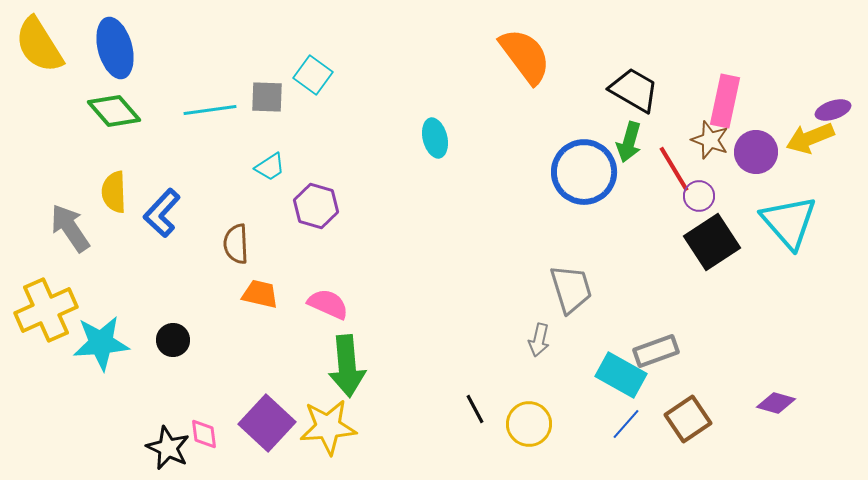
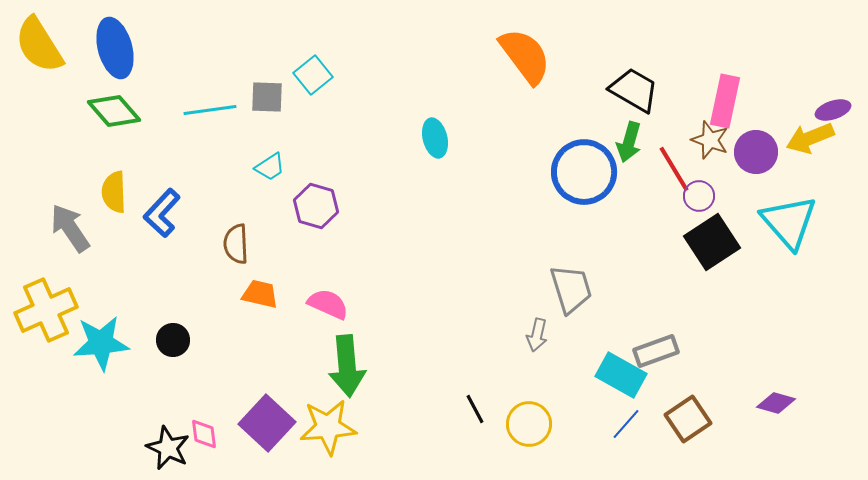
cyan square at (313, 75): rotated 15 degrees clockwise
gray arrow at (539, 340): moved 2 px left, 5 px up
